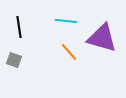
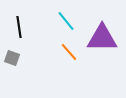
cyan line: rotated 45 degrees clockwise
purple triangle: rotated 16 degrees counterclockwise
gray square: moved 2 px left, 2 px up
